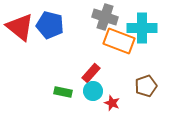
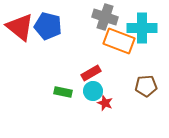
blue pentagon: moved 2 px left, 1 px down
red rectangle: rotated 18 degrees clockwise
brown pentagon: rotated 15 degrees clockwise
red star: moved 7 px left
